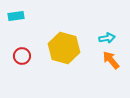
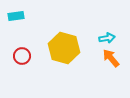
orange arrow: moved 2 px up
